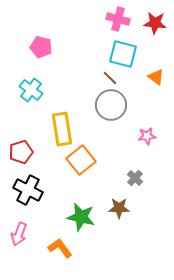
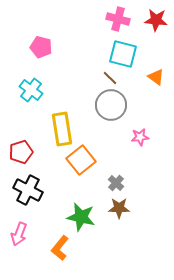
red star: moved 1 px right, 3 px up
pink star: moved 7 px left, 1 px down
gray cross: moved 19 px left, 5 px down
orange L-shape: rotated 105 degrees counterclockwise
